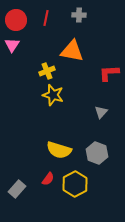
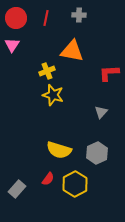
red circle: moved 2 px up
gray hexagon: rotated 15 degrees clockwise
